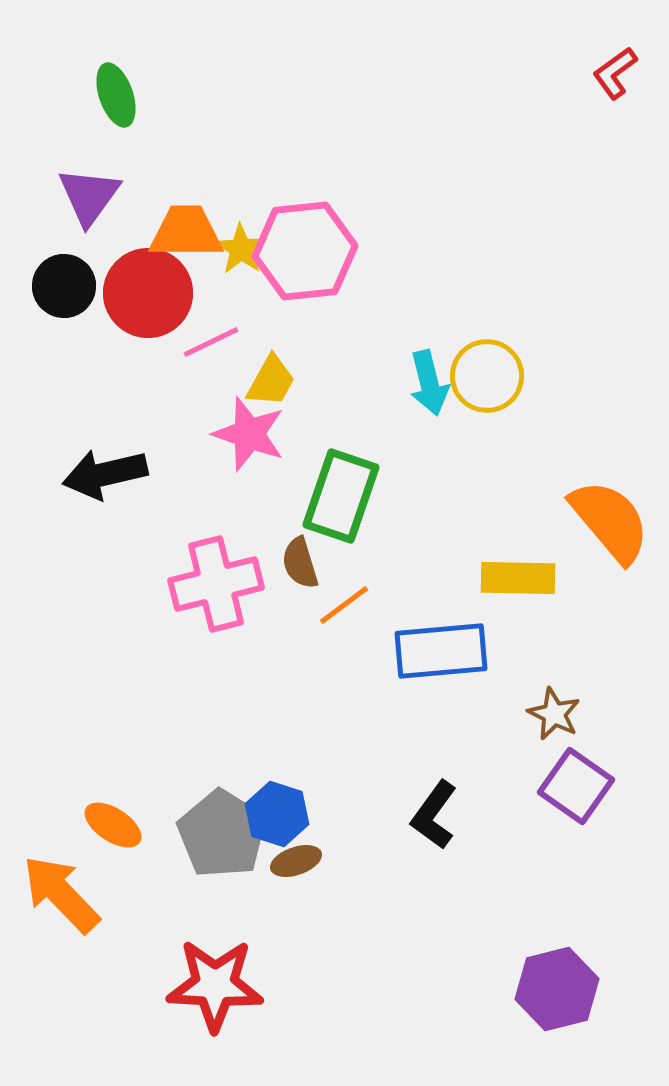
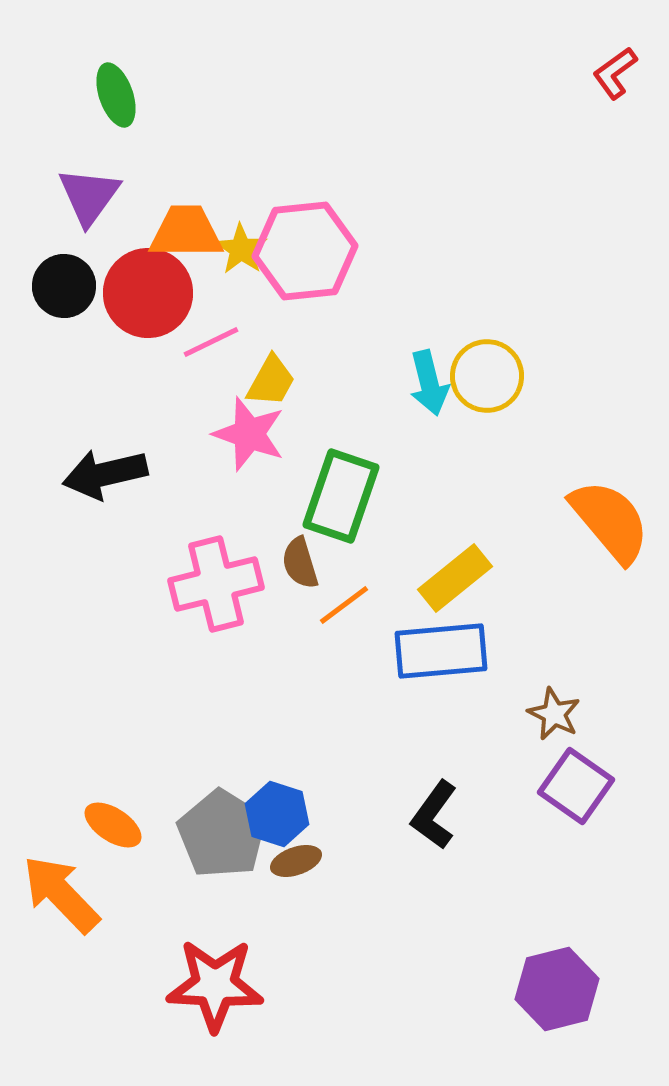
yellow rectangle: moved 63 px left; rotated 40 degrees counterclockwise
